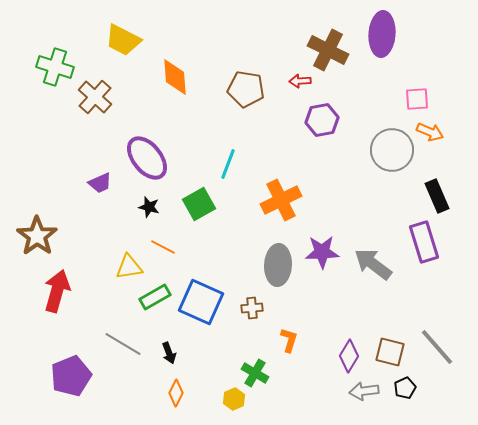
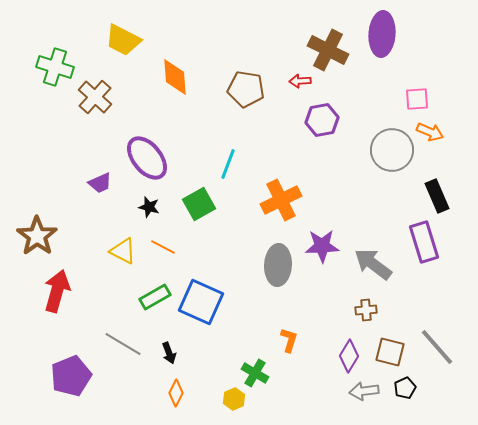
purple star at (322, 252): moved 6 px up
yellow triangle at (129, 267): moved 6 px left, 16 px up; rotated 36 degrees clockwise
brown cross at (252, 308): moved 114 px right, 2 px down
